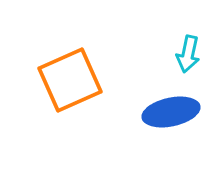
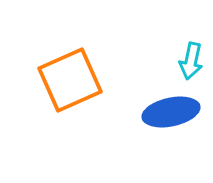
cyan arrow: moved 3 px right, 7 px down
